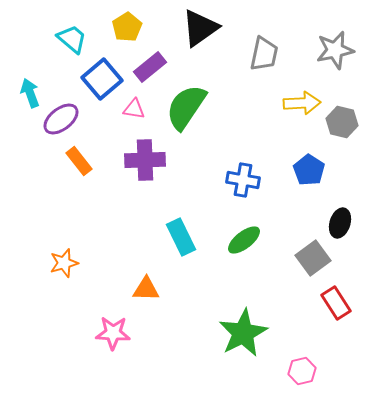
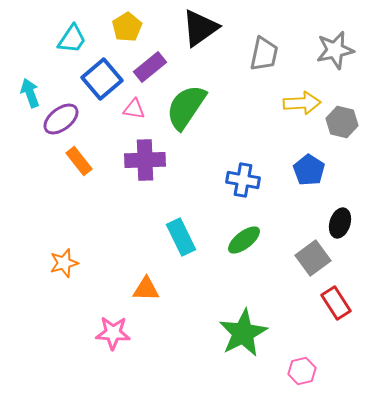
cyan trapezoid: rotated 84 degrees clockwise
